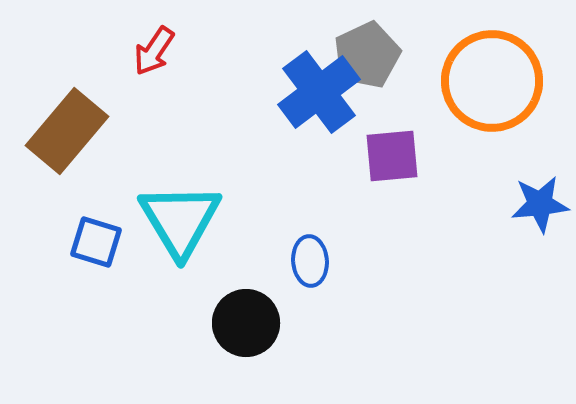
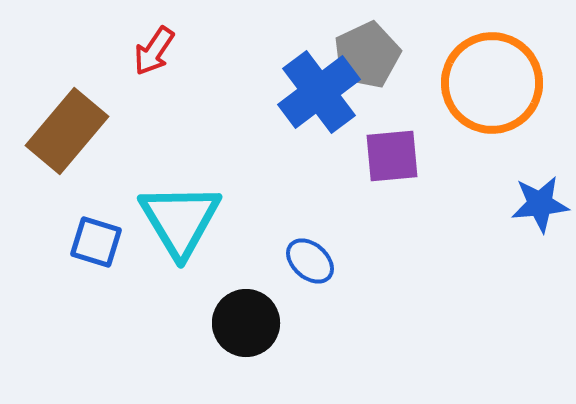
orange circle: moved 2 px down
blue ellipse: rotated 45 degrees counterclockwise
